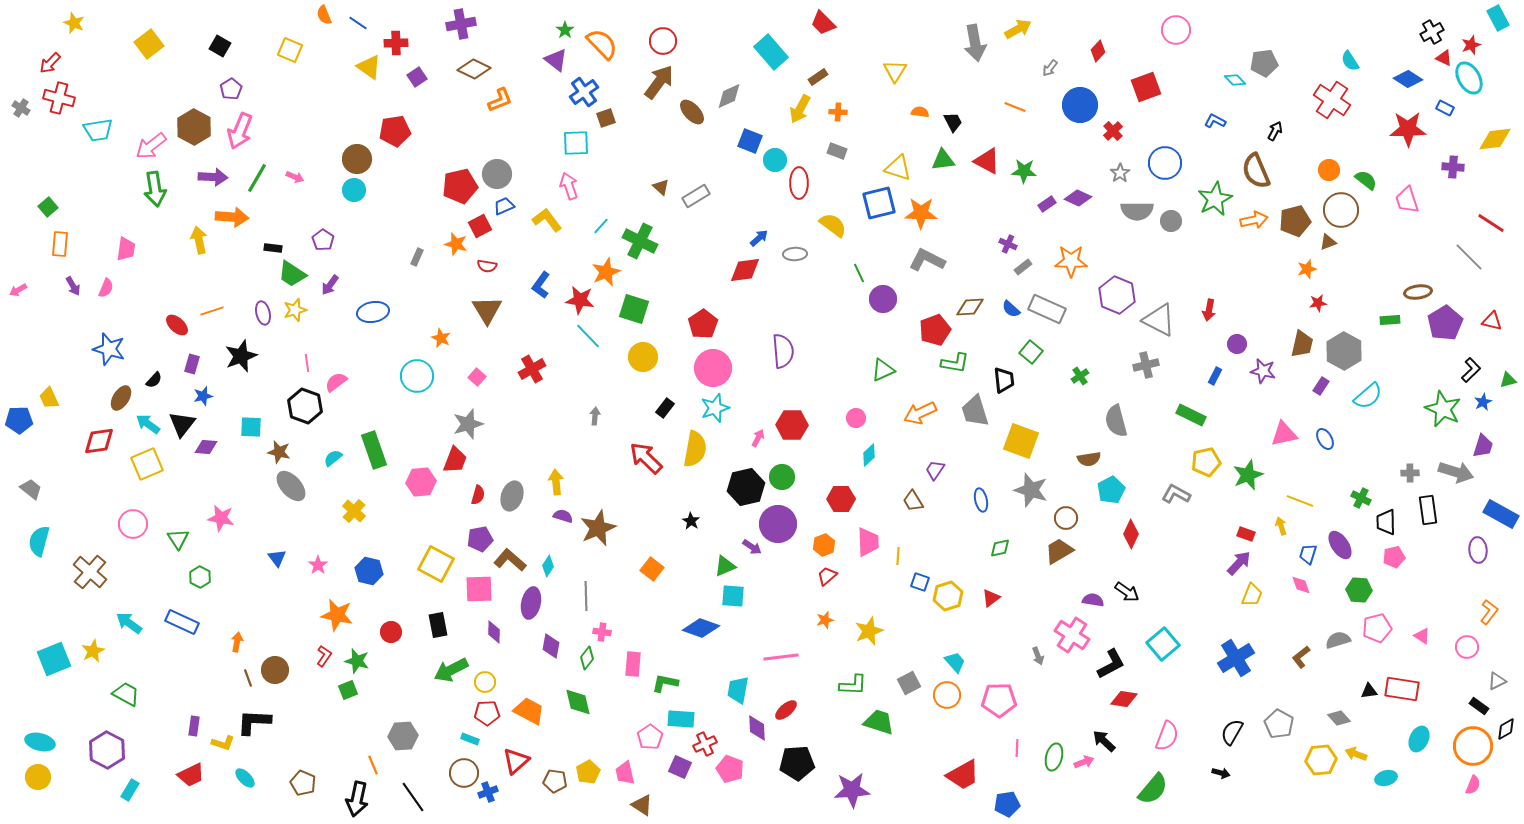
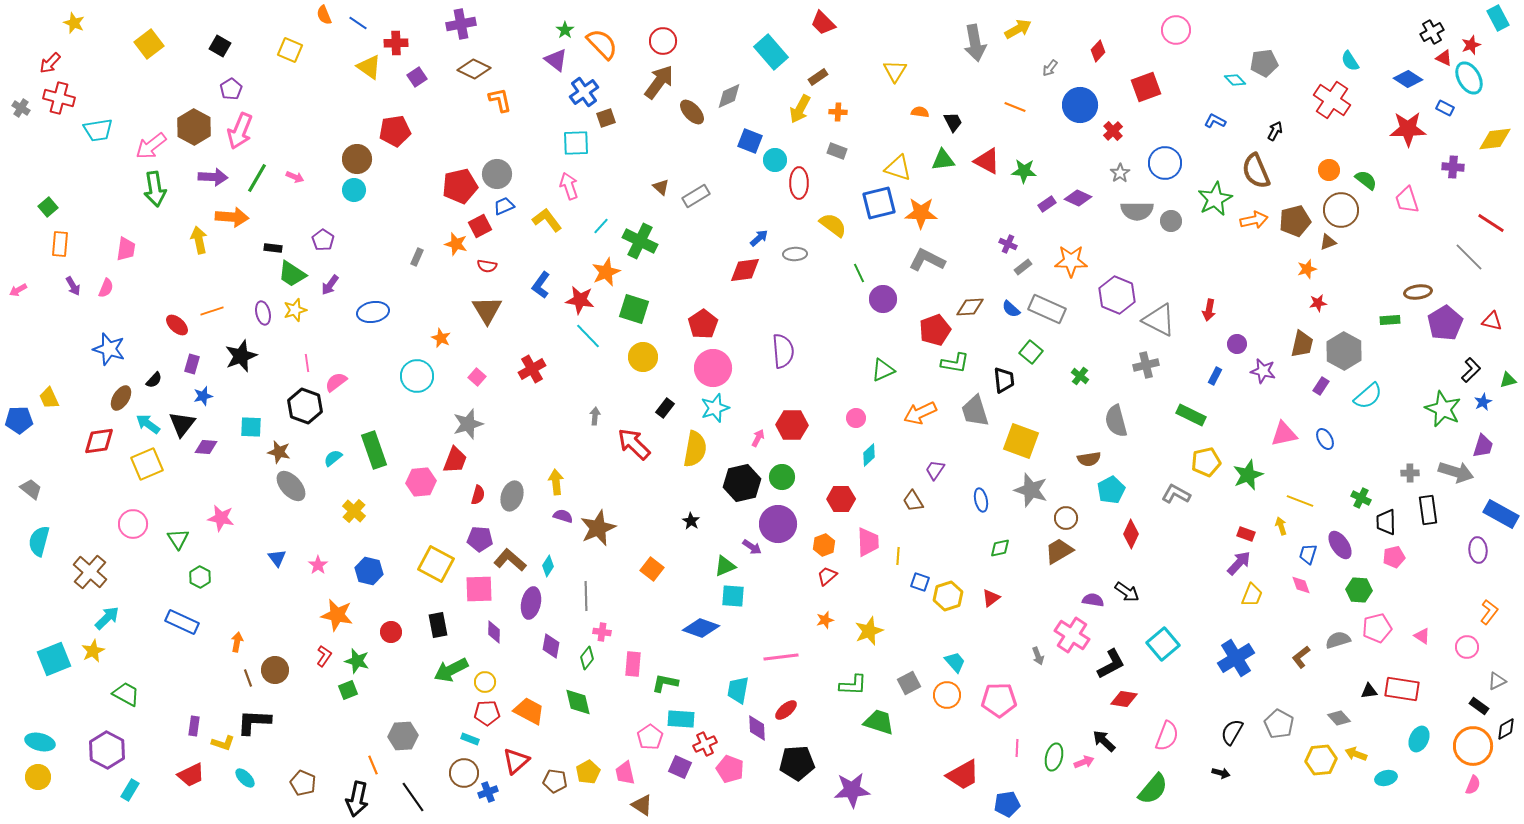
orange L-shape at (500, 100): rotated 80 degrees counterclockwise
green cross at (1080, 376): rotated 18 degrees counterclockwise
red arrow at (646, 458): moved 12 px left, 14 px up
black hexagon at (746, 487): moved 4 px left, 4 px up
purple pentagon at (480, 539): rotated 15 degrees clockwise
cyan arrow at (129, 623): moved 22 px left, 5 px up; rotated 100 degrees clockwise
